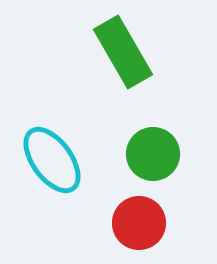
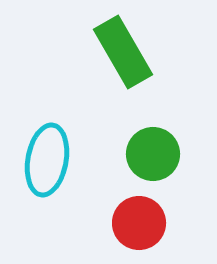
cyan ellipse: moved 5 px left; rotated 46 degrees clockwise
